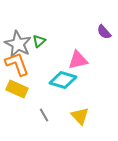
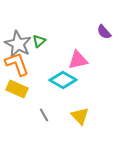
cyan diamond: rotated 12 degrees clockwise
